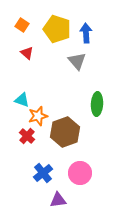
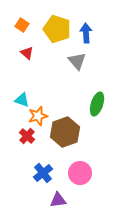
green ellipse: rotated 15 degrees clockwise
